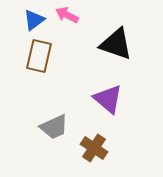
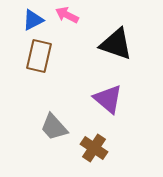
blue triangle: moved 1 px left; rotated 10 degrees clockwise
gray trapezoid: rotated 72 degrees clockwise
